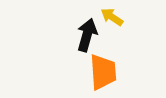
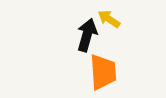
yellow arrow: moved 3 px left, 2 px down
